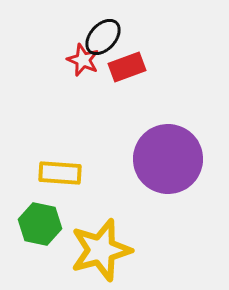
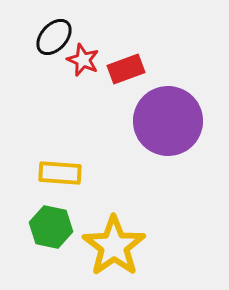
black ellipse: moved 49 px left
red rectangle: moved 1 px left, 2 px down
purple circle: moved 38 px up
green hexagon: moved 11 px right, 3 px down
yellow star: moved 13 px right, 4 px up; rotated 20 degrees counterclockwise
